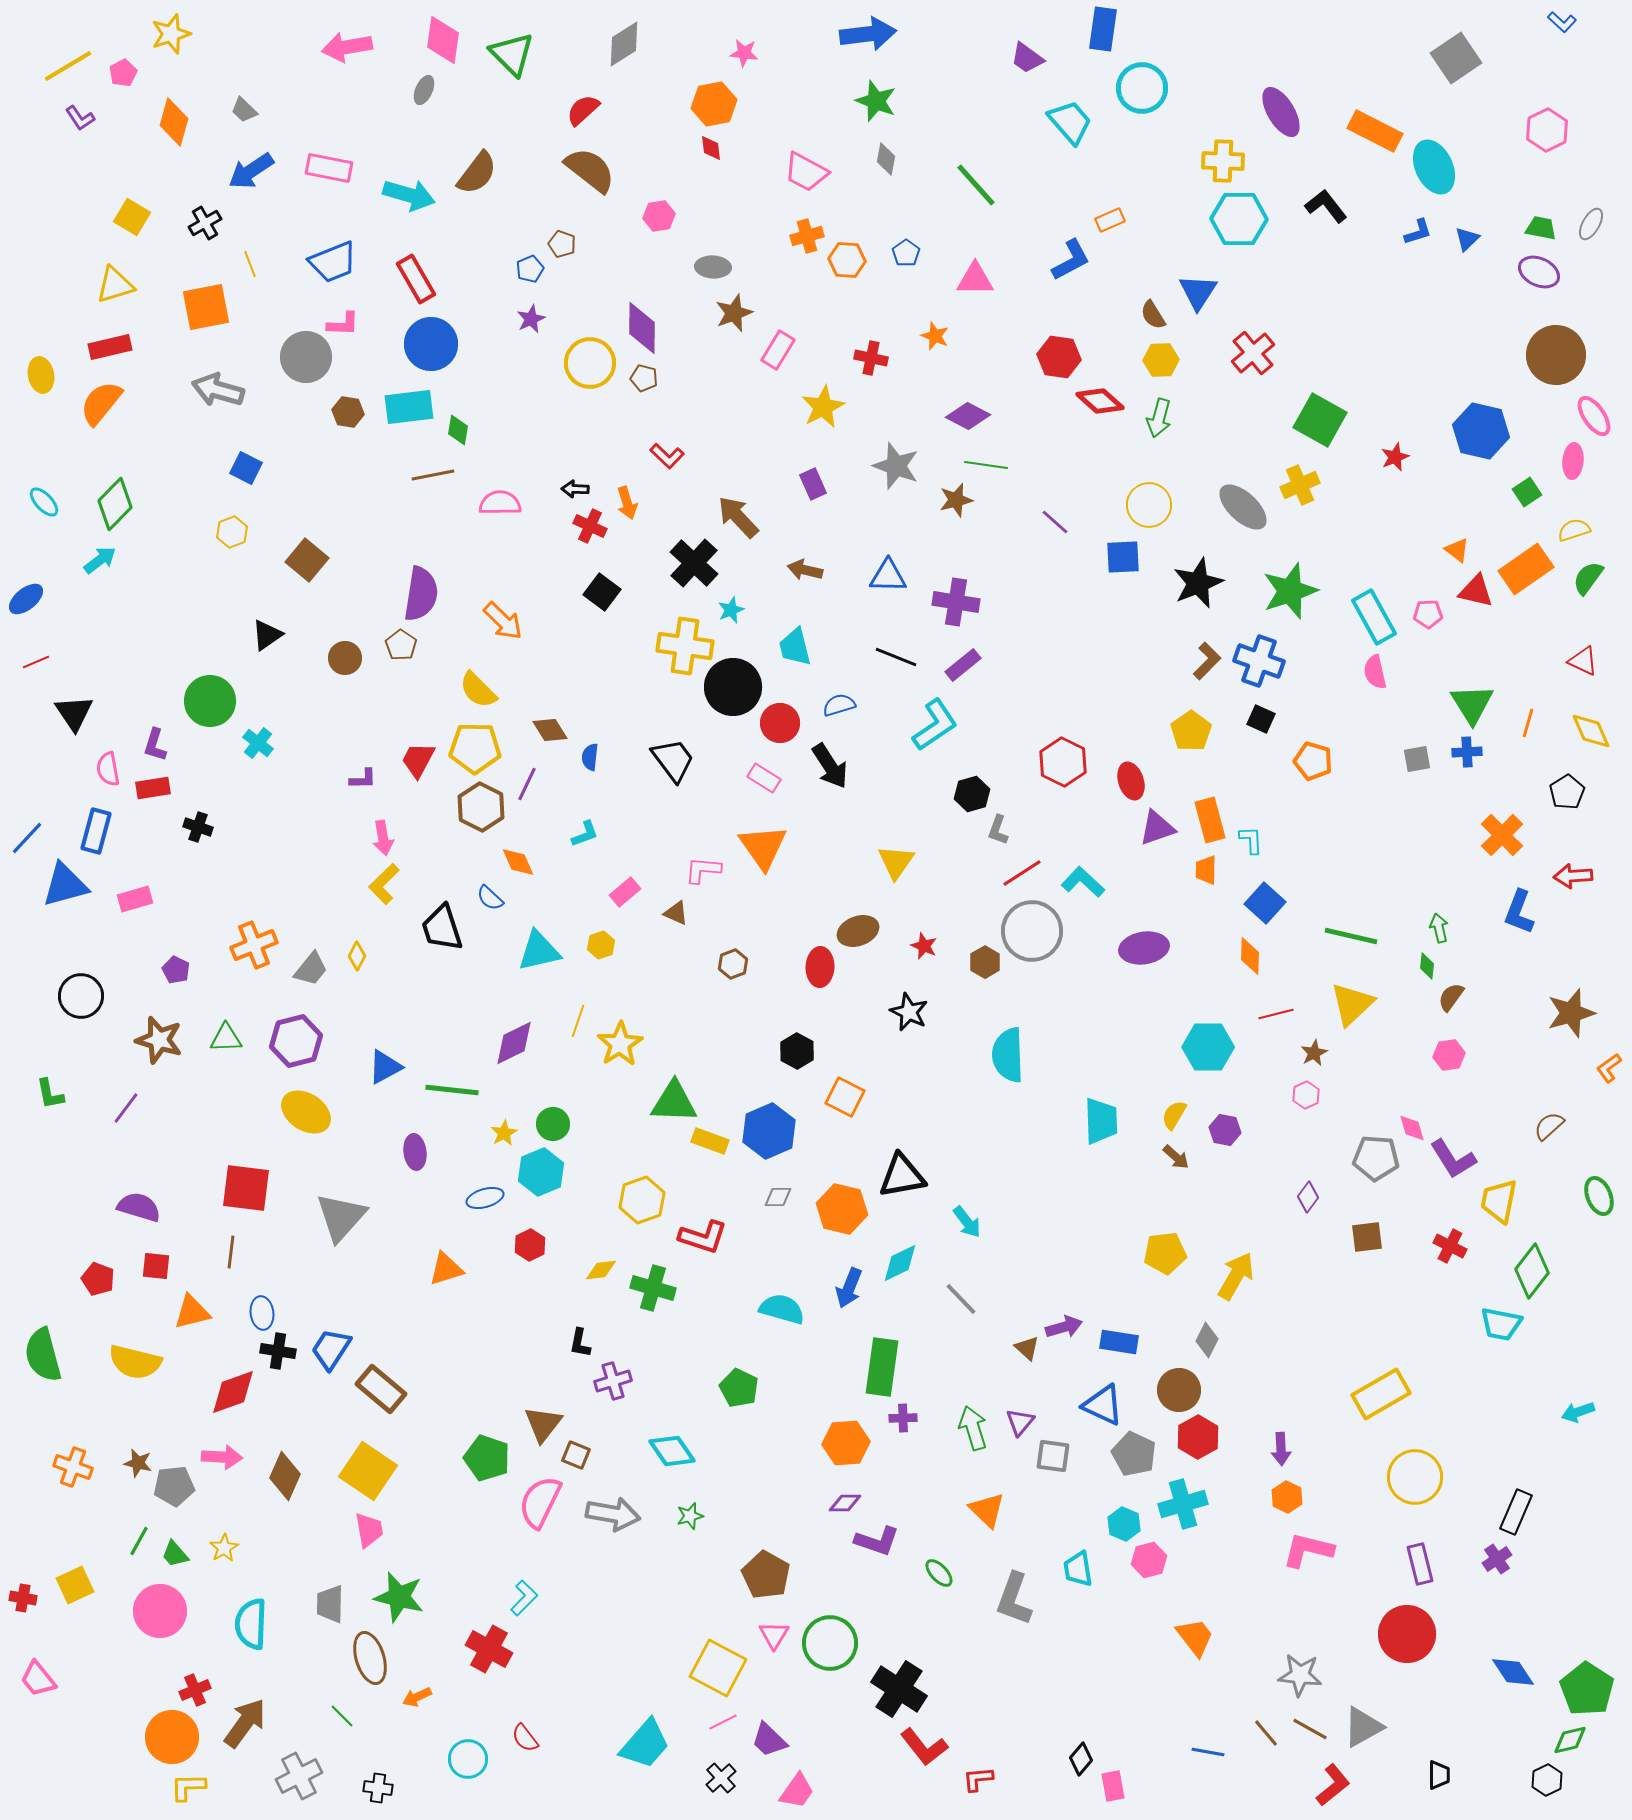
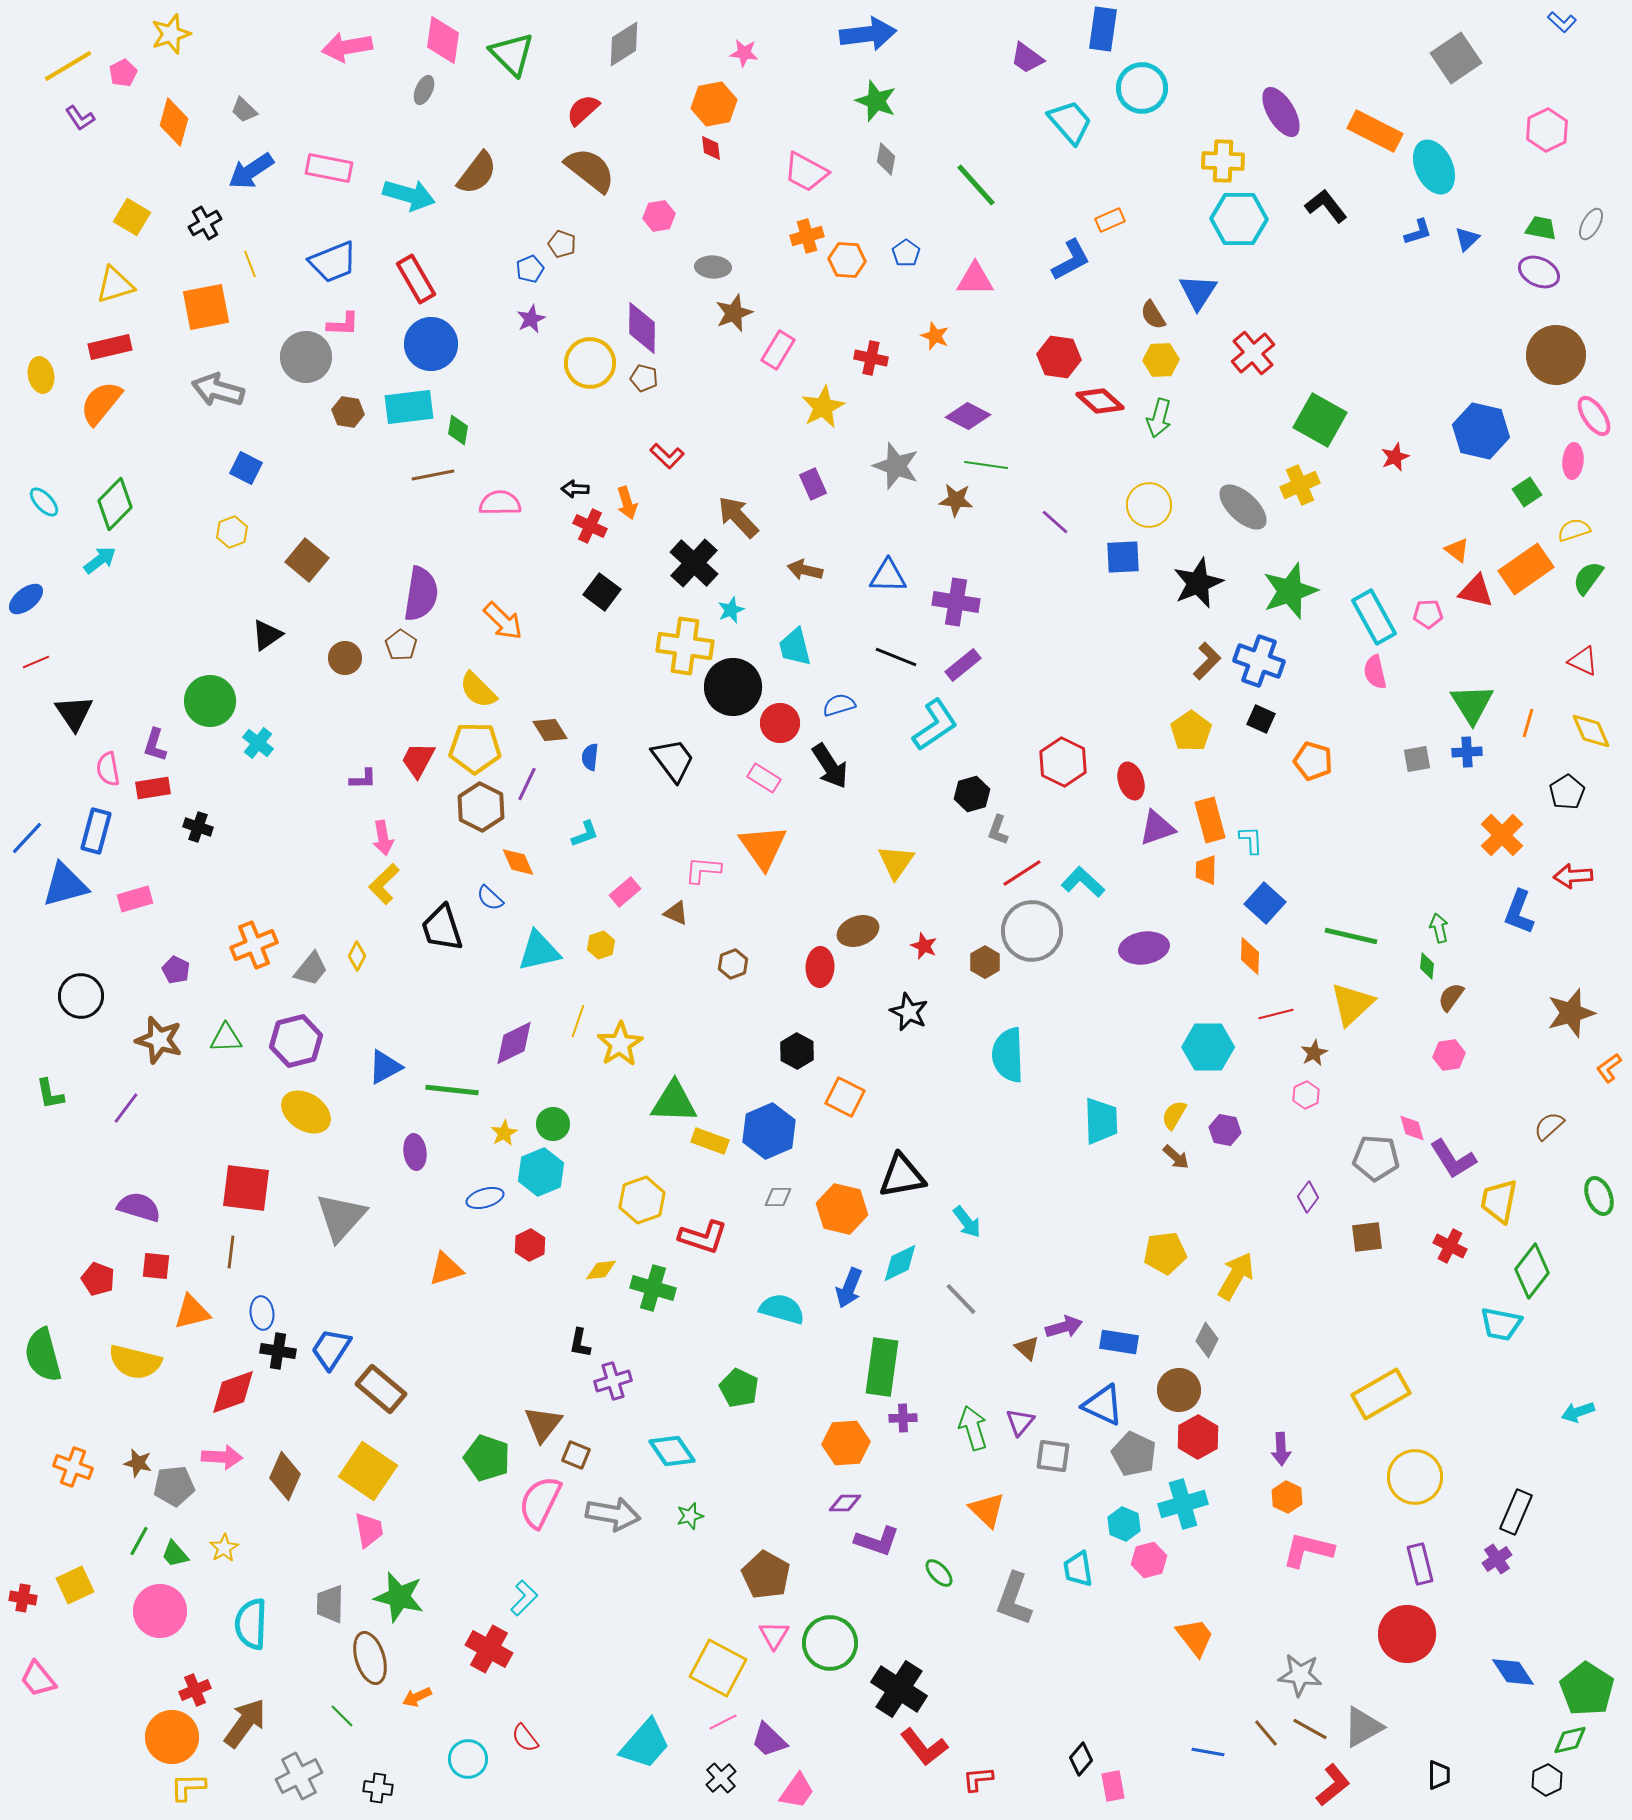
brown star at (956, 500): rotated 20 degrees clockwise
